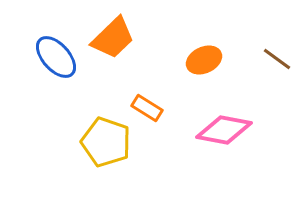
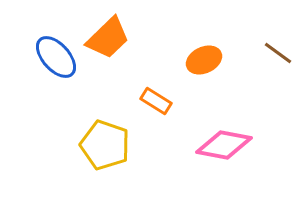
orange trapezoid: moved 5 px left
brown line: moved 1 px right, 6 px up
orange rectangle: moved 9 px right, 7 px up
pink diamond: moved 15 px down
yellow pentagon: moved 1 px left, 3 px down
